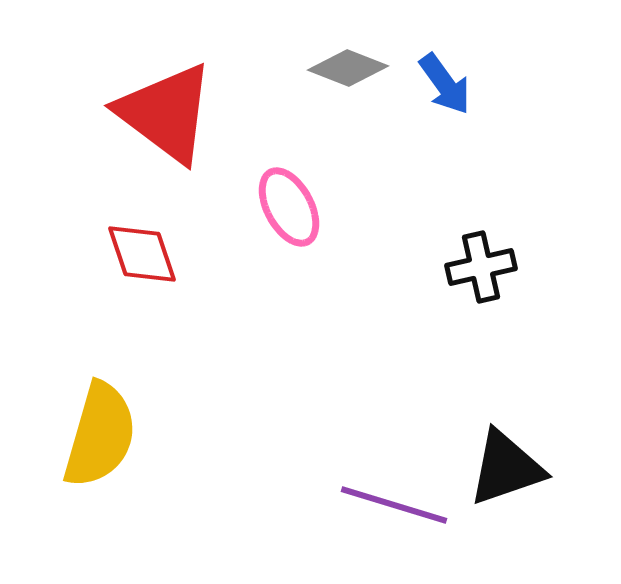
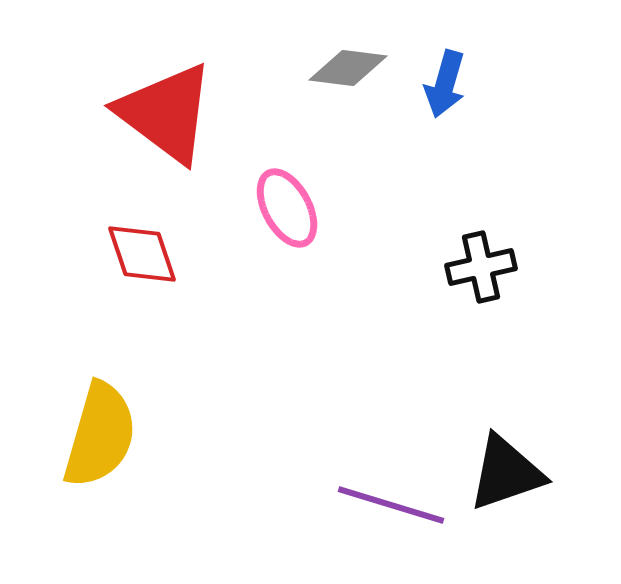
gray diamond: rotated 14 degrees counterclockwise
blue arrow: rotated 52 degrees clockwise
pink ellipse: moved 2 px left, 1 px down
black triangle: moved 5 px down
purple line: moved 3 px left
